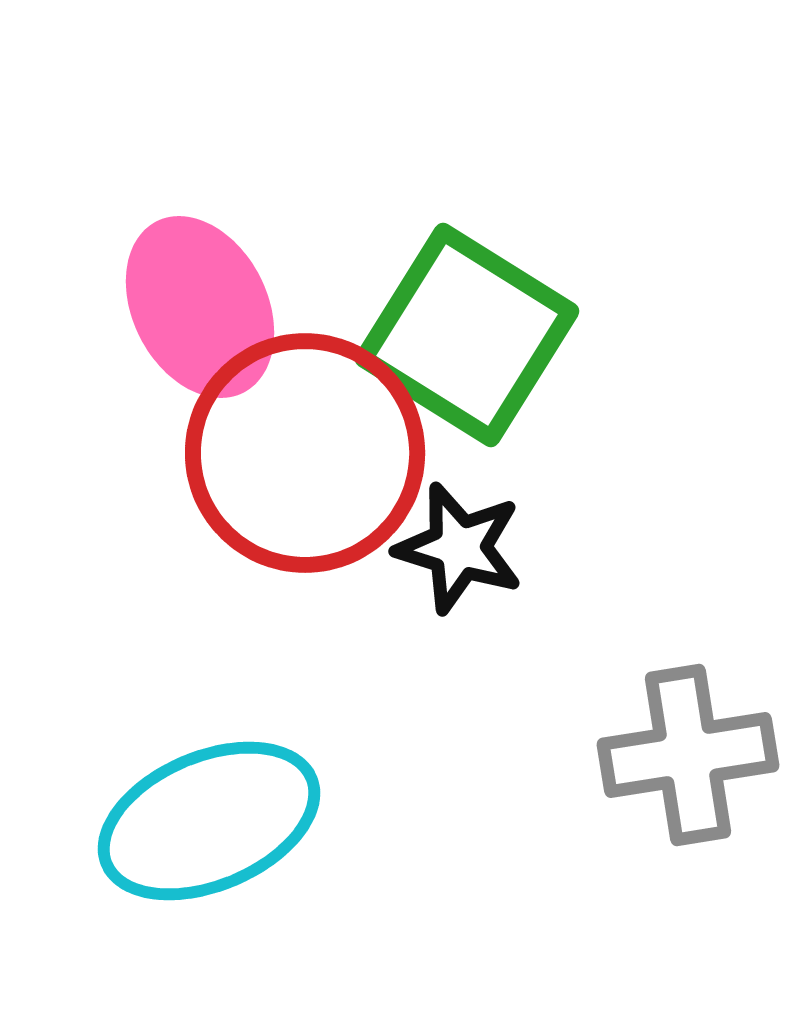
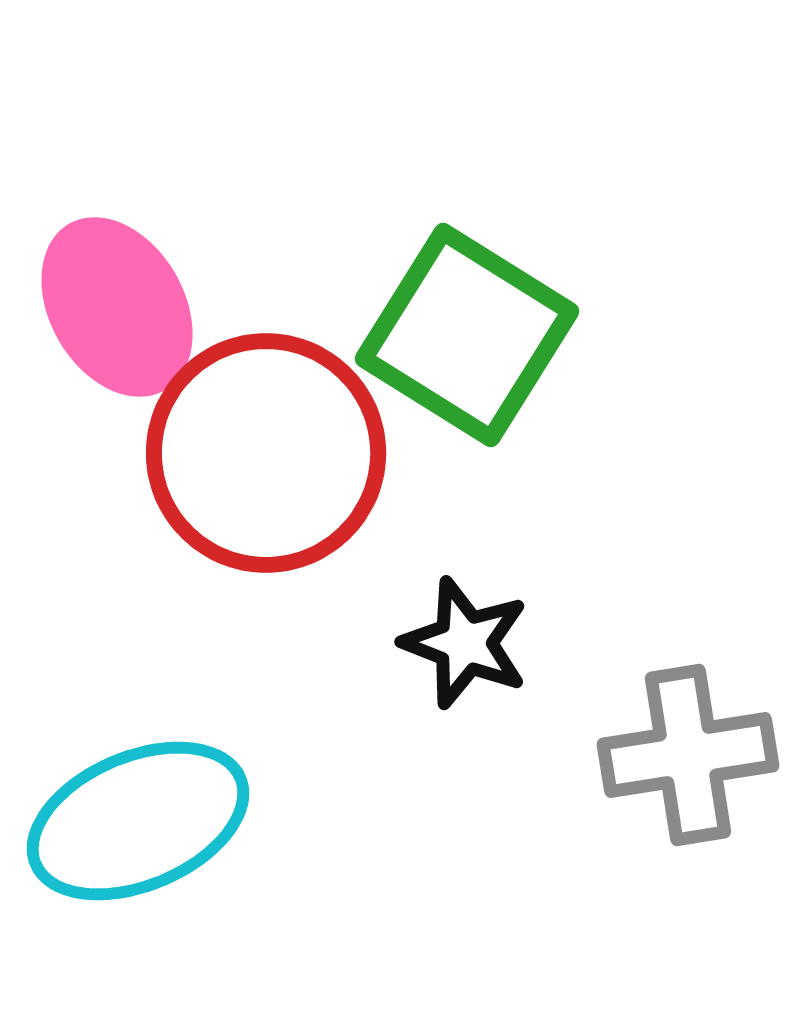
pink ellipse: moved 83 px left; rotated 3 degrees counterclockwise
red circle: moved 39 px left
black star: moved 6 px right, 95 px down; rotated 4 degrees clockwise
cyan ellipse: moved 71 px left
